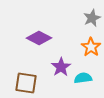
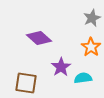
purple diamond: rotated 15 degrees clockwise
